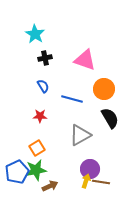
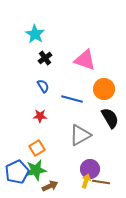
black cross: rotated 24 degrees counterclockwise
